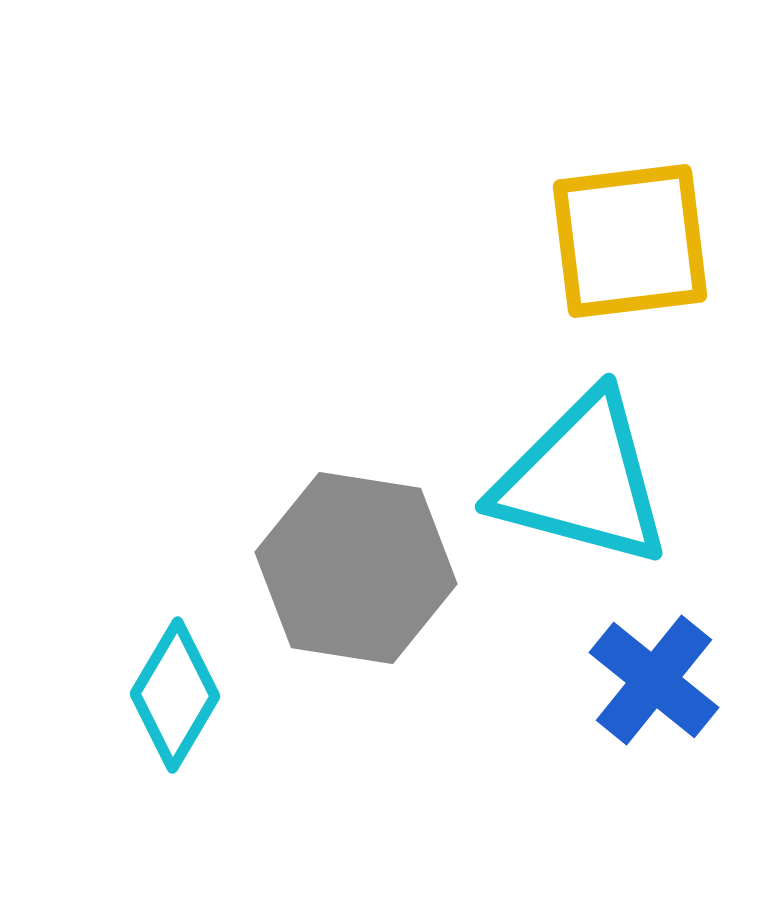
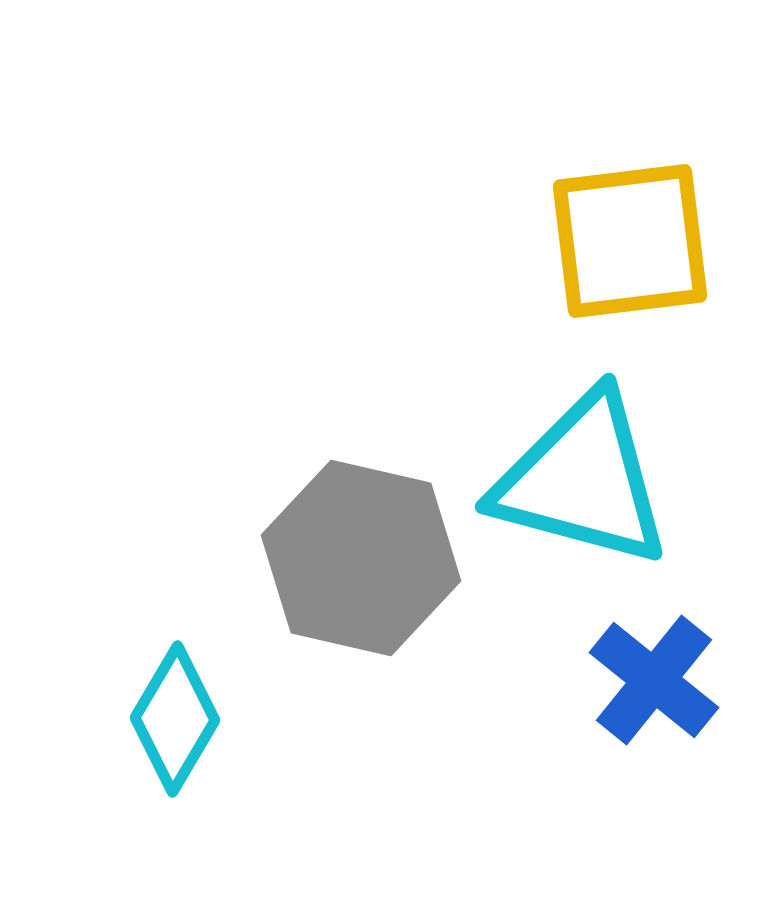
gray hexagon: moved 5 px right, 10 px up; rotated 4 degrees clockwise
cyan diamond: moved 24 px down
